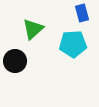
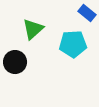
blue rectangle: moved 5 px right; rotated 36 degrees counterclockwise
black circle: moved 1 px down
